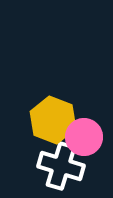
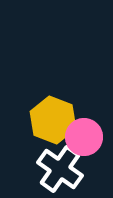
white cross: moved 1 px left, 3 px down; rotated 18 degrees clockwise
